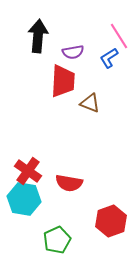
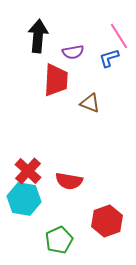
blue L-shape: rotated 15 degrees clockwise
red trapezoid: moved 7 px left, 1 px up
red cross: rotated 8 degrees clockwise
red semicircle: moved 2 px up
red hexagon: moved 4 px left
green pentagon: moved 2 px right
